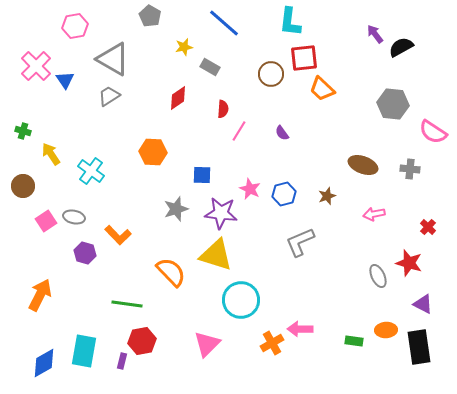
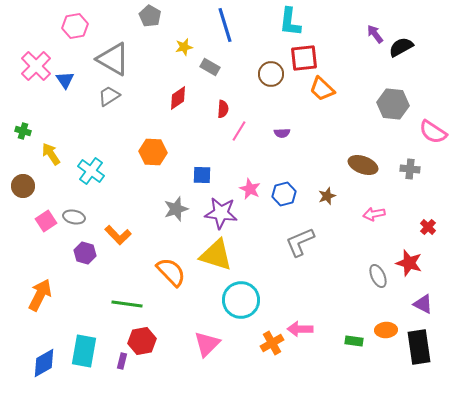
blue line at (224, 23): moved 1 px right, 2 px down; rotated 32 degrees clockwise
purple semicircle at (282, 133): rotated 56 degrees counterclockwise
